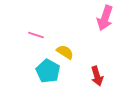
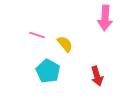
pink arrow: rotated 15 degrees counterclockwise
pink line: moved 1 px right
yellow semicircle: moved 8 px up; rotated 18 degrees clockwise
